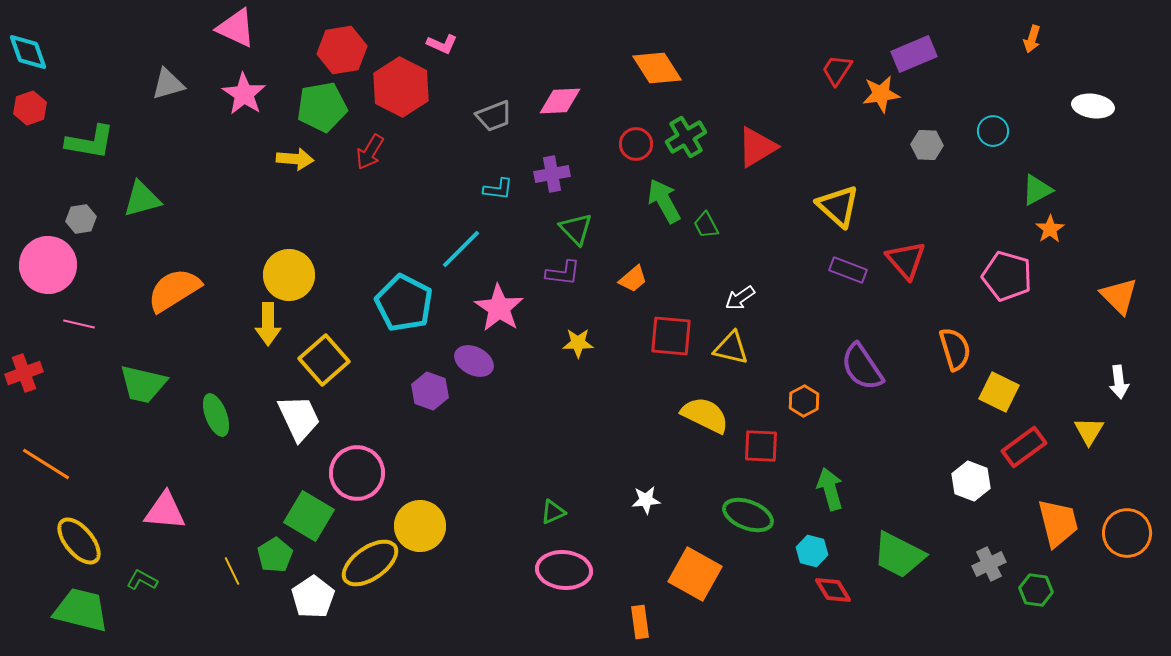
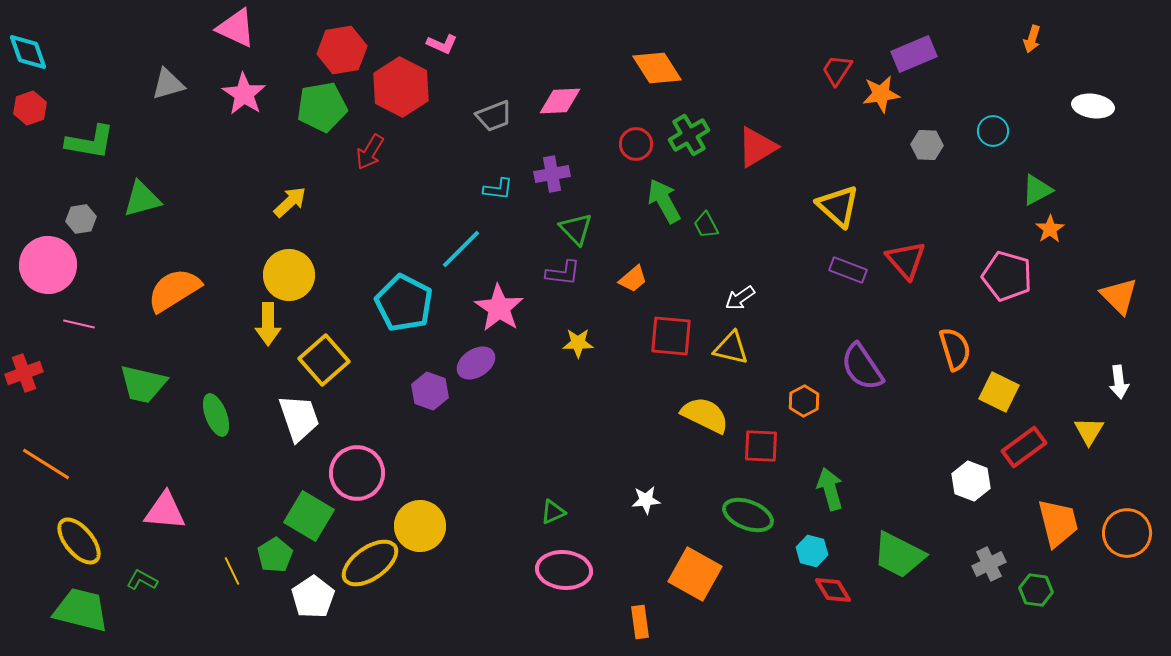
green cross at (686, 137): moved 3 px right, 2 px up
yellow arrow at (295, 159): moved 5 px left, 43 px down; rotated 48 degrees counterclockwise
purple ellipse at (474, 361): moved 2 px right, 2 px down; rotated 60 degrees counterclockwise
white trapezoid at (299, 418): rotated 6 degrees clockwise
